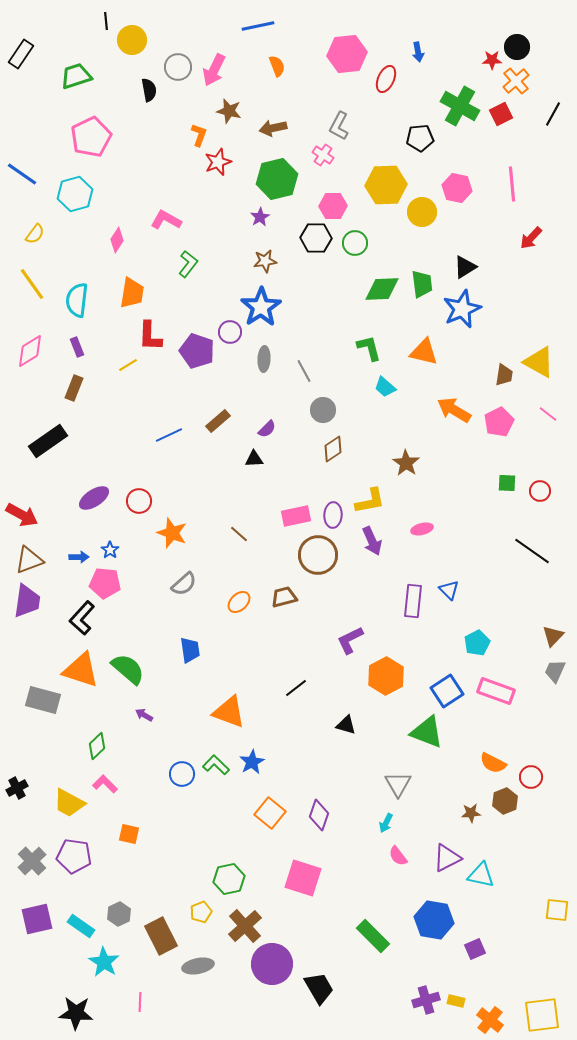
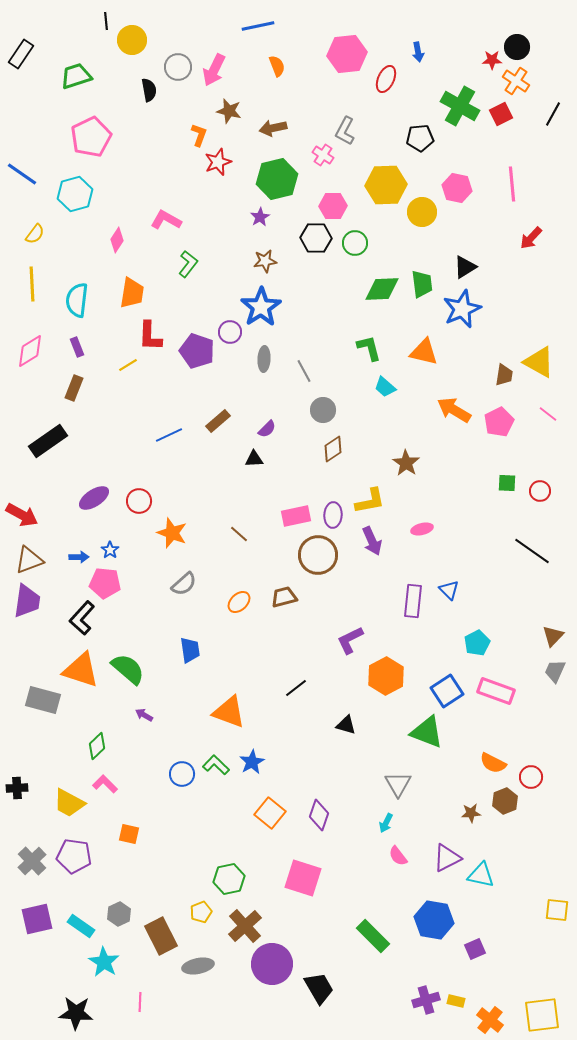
orange cross at (516, 81): rotated 16 degrees counterclockwise
gray L-shape at (339, 126): moved 6 px right, 5 px down
yellow line at (32, 284): rotated 32 degrees clockwise
black cross at (17, 788): rotated 25 degrees clockwise
